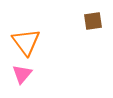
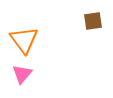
orange triangle: moved 2 px left, 2 px up
